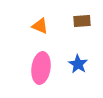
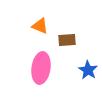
brown rectangle: moved 15 px left, 19 px down
blue star: moved 10 px right, 6 px down
